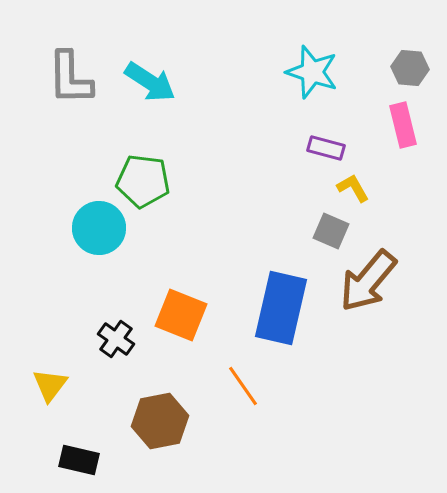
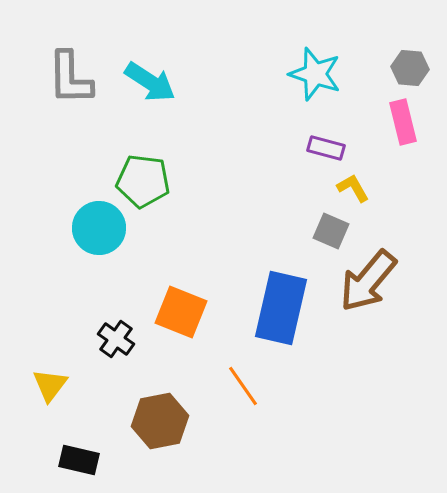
cyan star: moved 3 px right, 2 px down
pink rectangle: moved 3 px up
orange square: moved 3 px up
